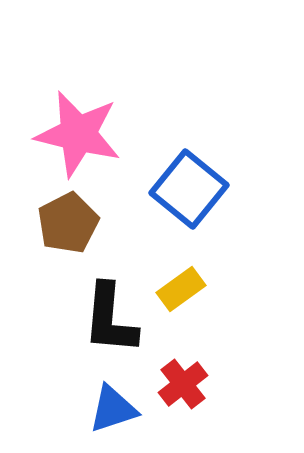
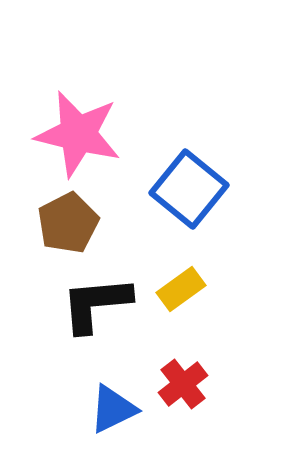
black L-shape: moved 14 px left, 15 px up; rotated 80 degrees clockwise
blue triangle: rotated 8 degrees counterclockwise
